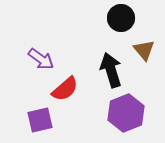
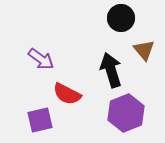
red semicircle: moved 2 px right, 5 px down; rotated 68 degrees clockwise
